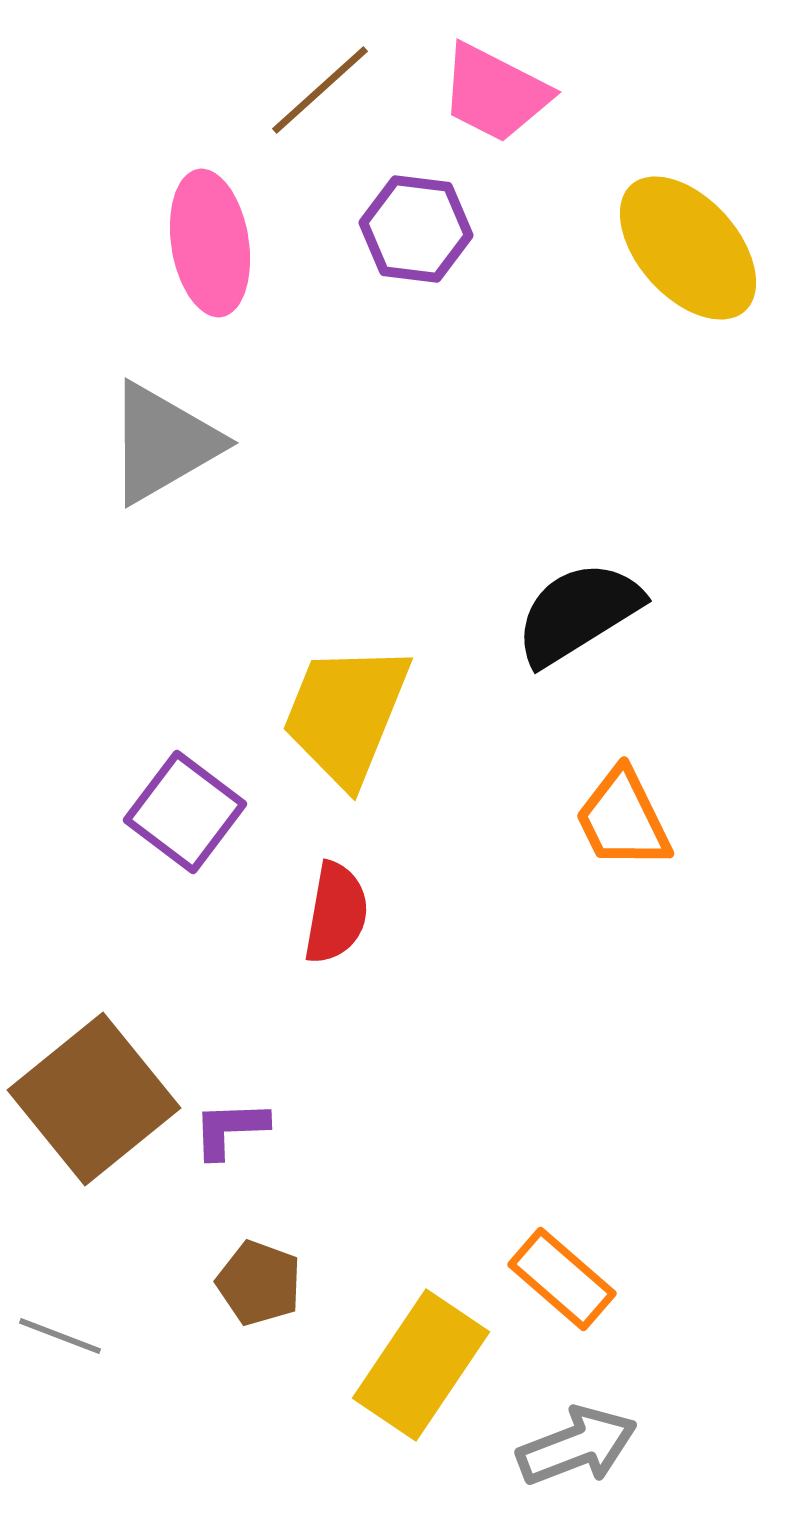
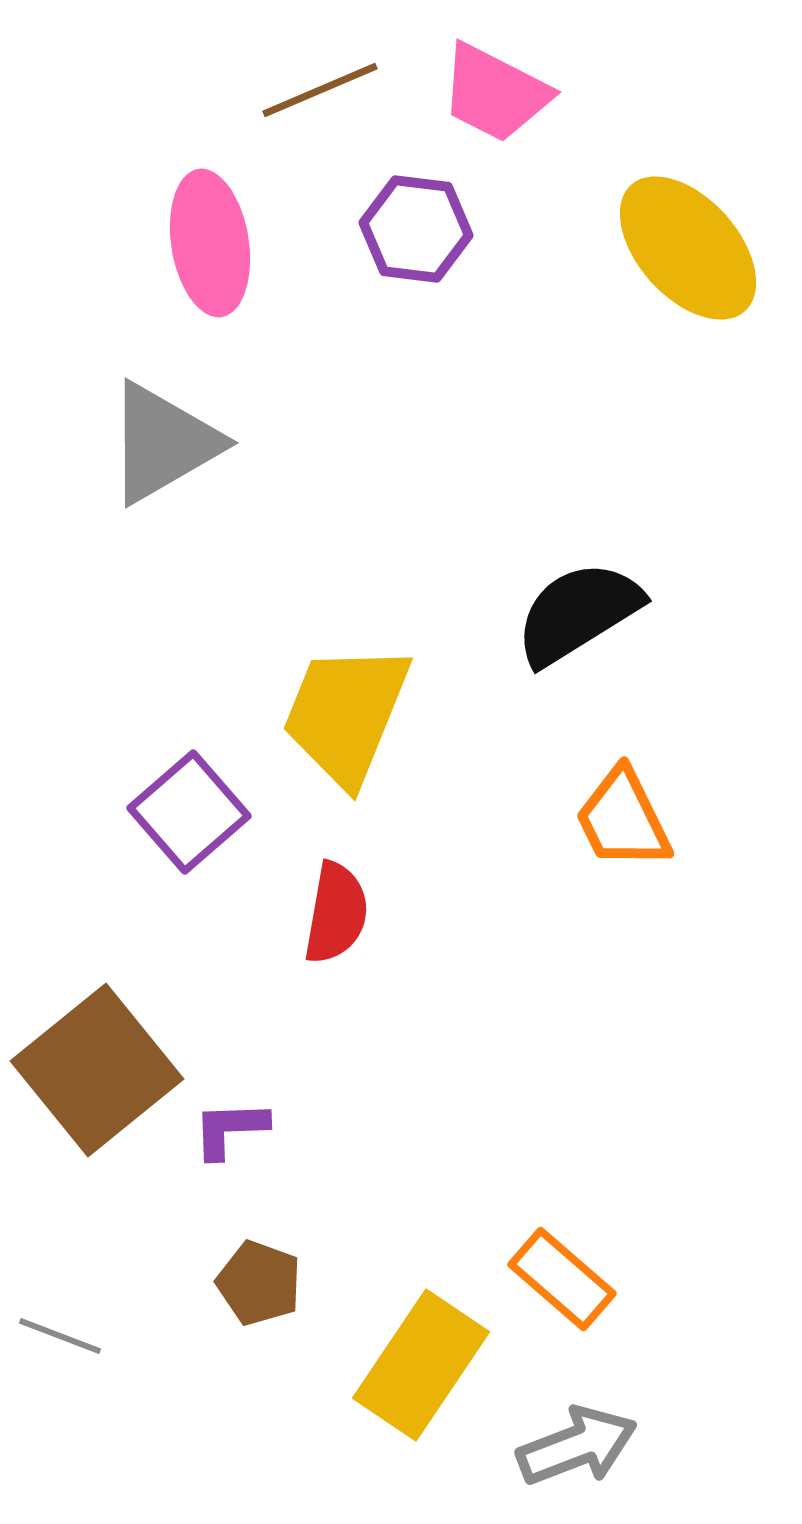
brown line: rotated 19 degrees clockwise
purple square: moved 4 px right; rotated 12 degrees clockwise
brown square: moved 3 px right, 29 px up
